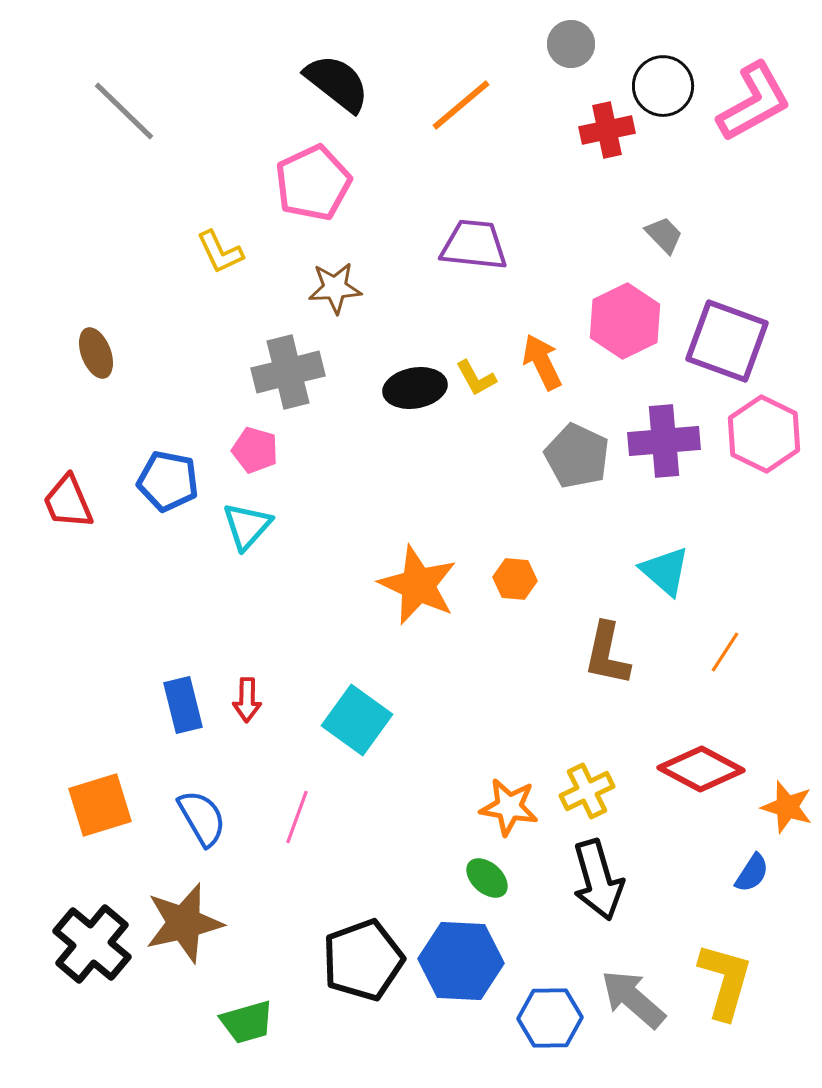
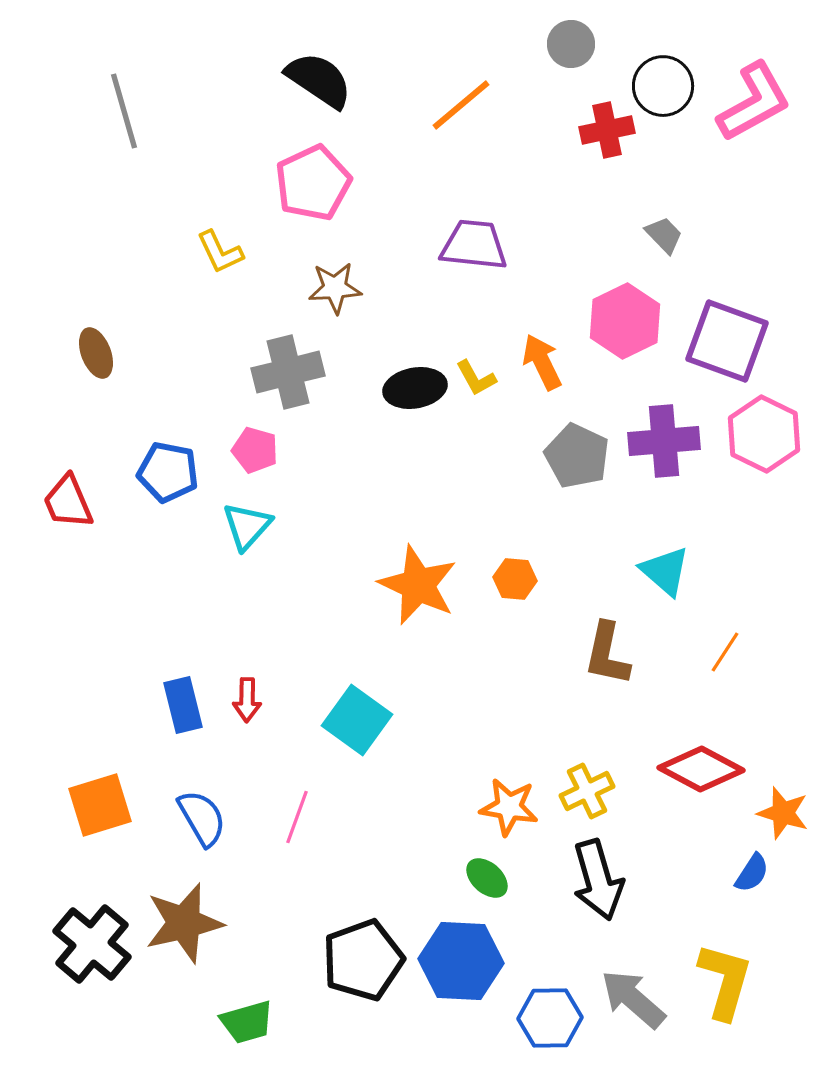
black semicircle at (337, 83): moved 18 px left, 3 px up; rotated 4 degrees counterclockwise
gray line at (124, 111): rotated 30 degrees clockwise
blue pentagon at (168, 481): moved 9 px up
orange star at (787, 807): moved 4 px left, 6 px down
